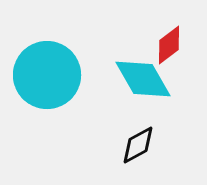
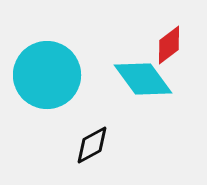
cyan diamond: rotated 6 degrees counterclockwise
black diamond: moved 46 px left
